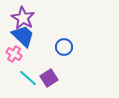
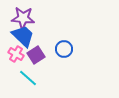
purple star: rotated 25 degrees counterclockwise
blue circle: moved 2 px down
pink cross: moved 2 px right
purple square: moved 13 px left, 23 px up
